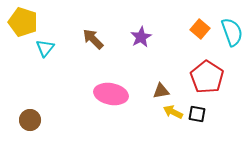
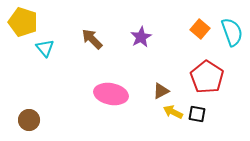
brown arrow: moved 1 px left
cyan triangle: rotated 18 degrees counterclockwise
brown triangle: rotated 18 degrees counterclockwise
brown circle: moved 1 px left
